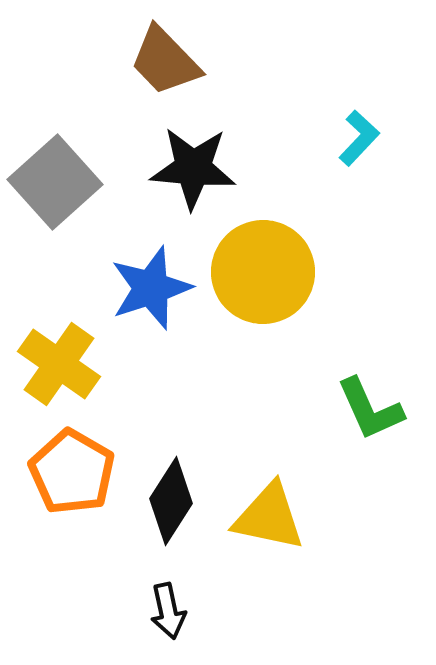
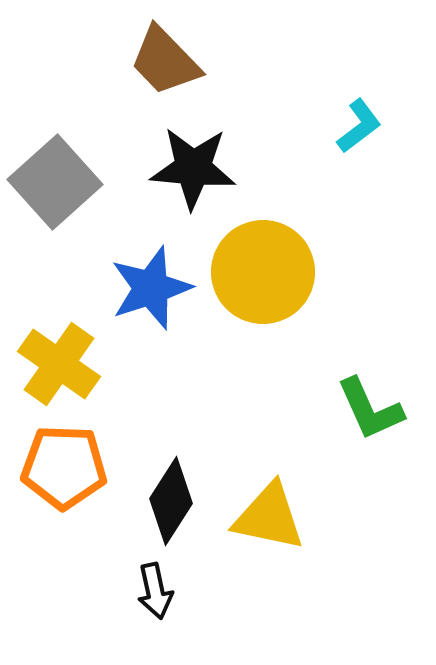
cyan L-shape: moved 12 px up; rotated 10 degrees clockwise
orange pentagon: moved 8 px left, 5 px up; rotated 28 degrees counterclockwise
black arrow: moved 13 px left, 20 px up
